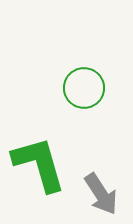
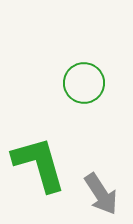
green circle: moved 5 px up
